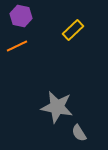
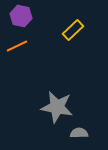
gray semicircle: rotated 120 degrees clockwise
